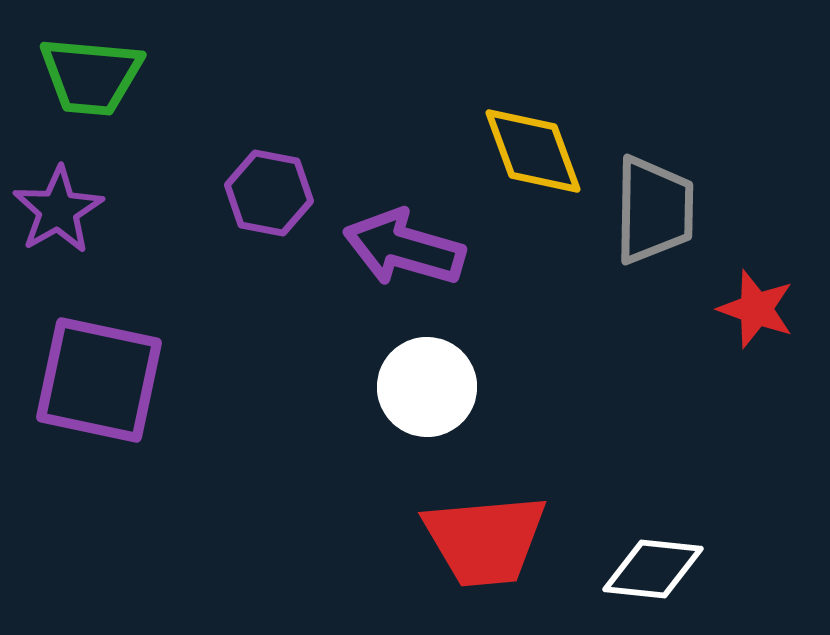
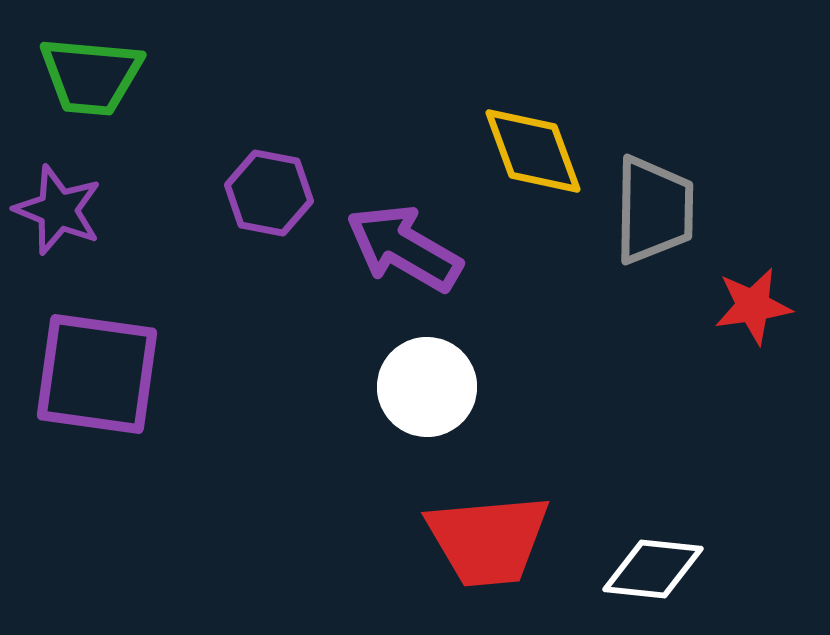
purple star: rotated 20 degrees counterclockwise
purple arrow: rotated 14 degrees clockwise
red star: moved 3 px left, 3 px up; rotated 28 degrees counterclockwise
purple square: moved 2 px left, 6 px up; rotated 4 degrees counterclockwise
red trapezoid: moved 3 px right
